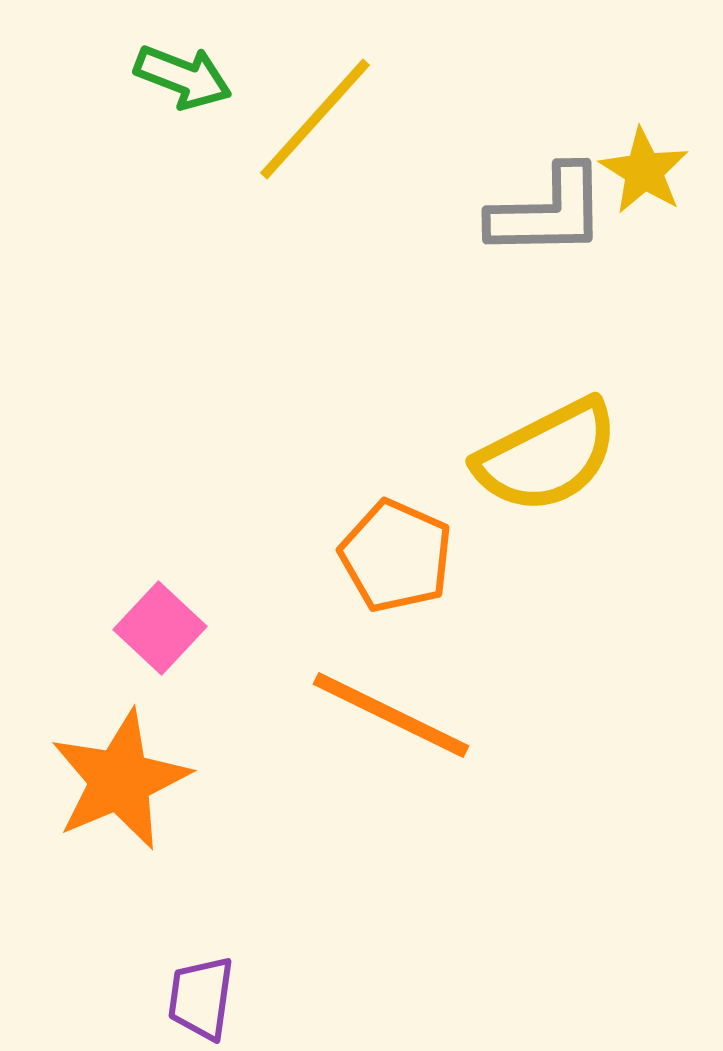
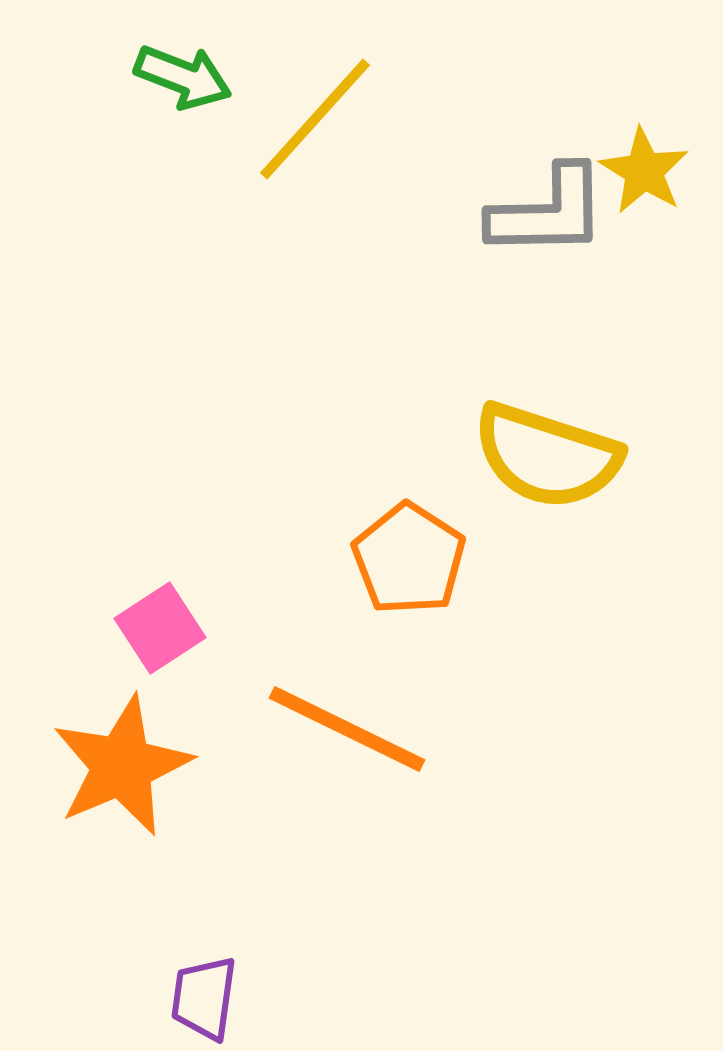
yellow semicircle: rotated 45 degrees clockwise
orange pentagon: moved 13 px right, 3 px down; rotated 9 degrees clockwise
pink square: rotated 14 degrees clockwise
orange line: moved 44 px left, 14 px down
orange star: moved 2 px right, 14 px up
purple trapezoid: moved 3 px right
